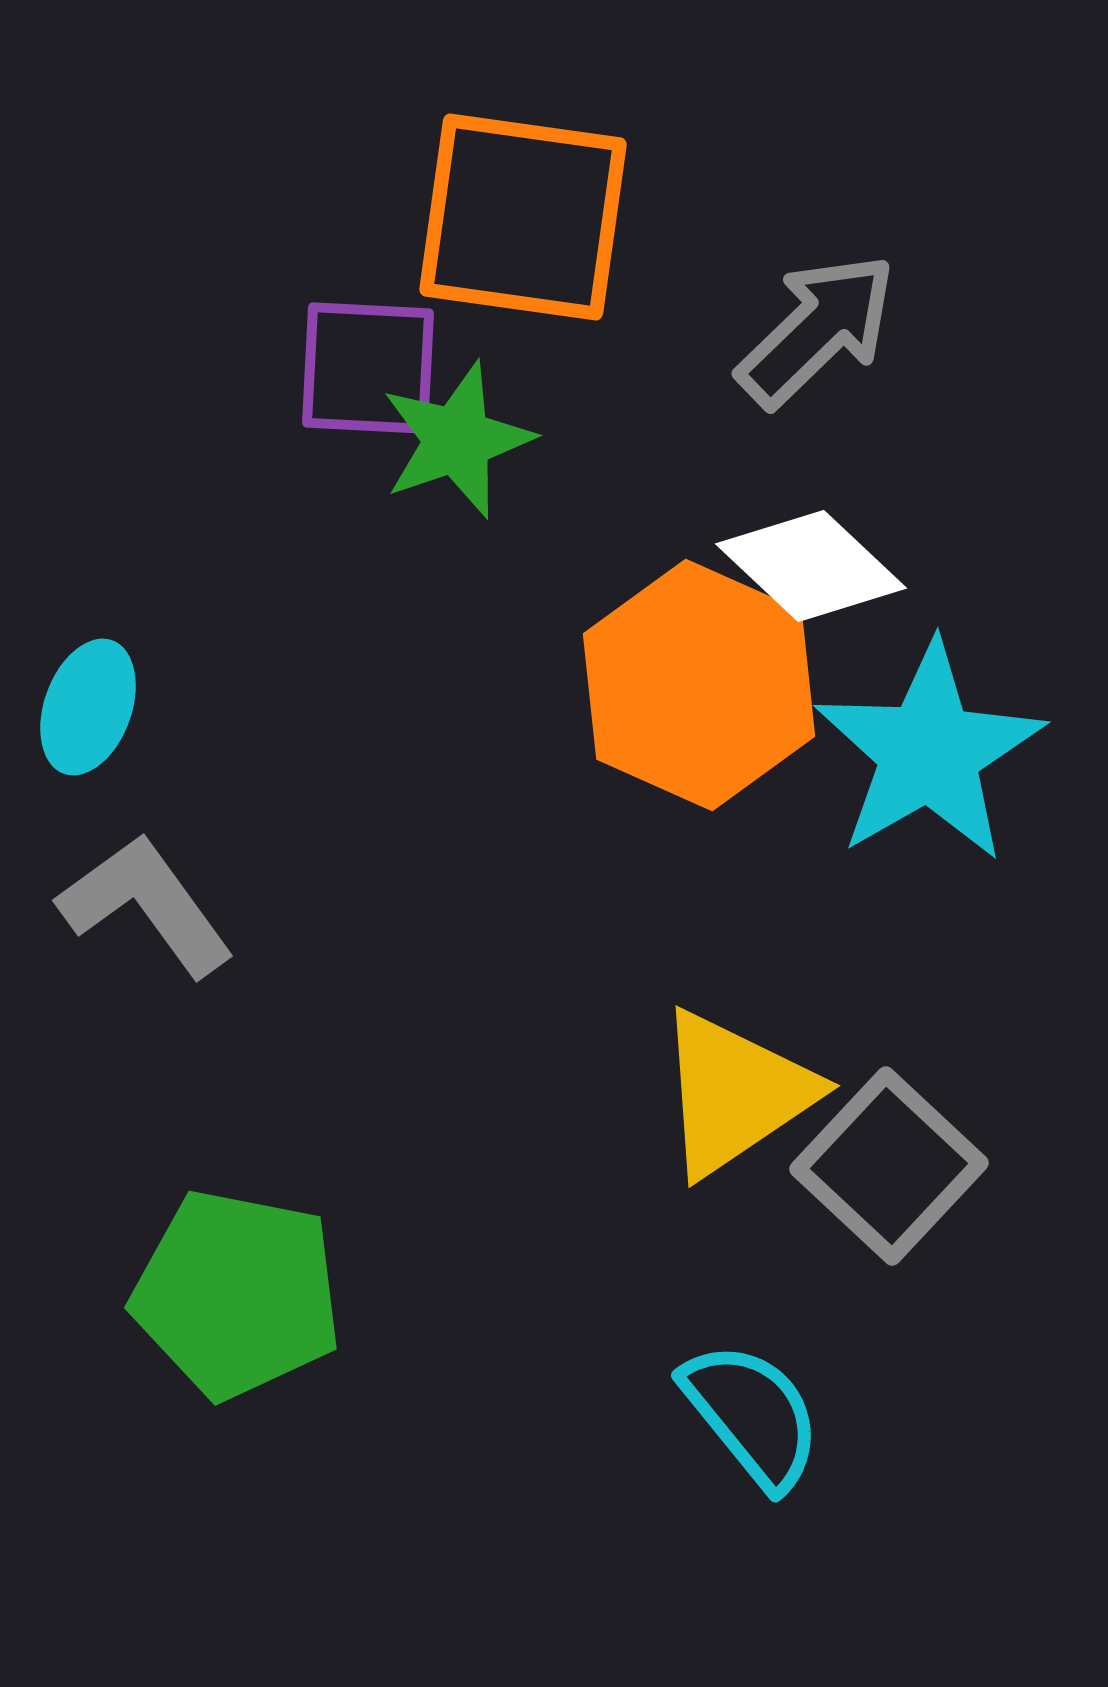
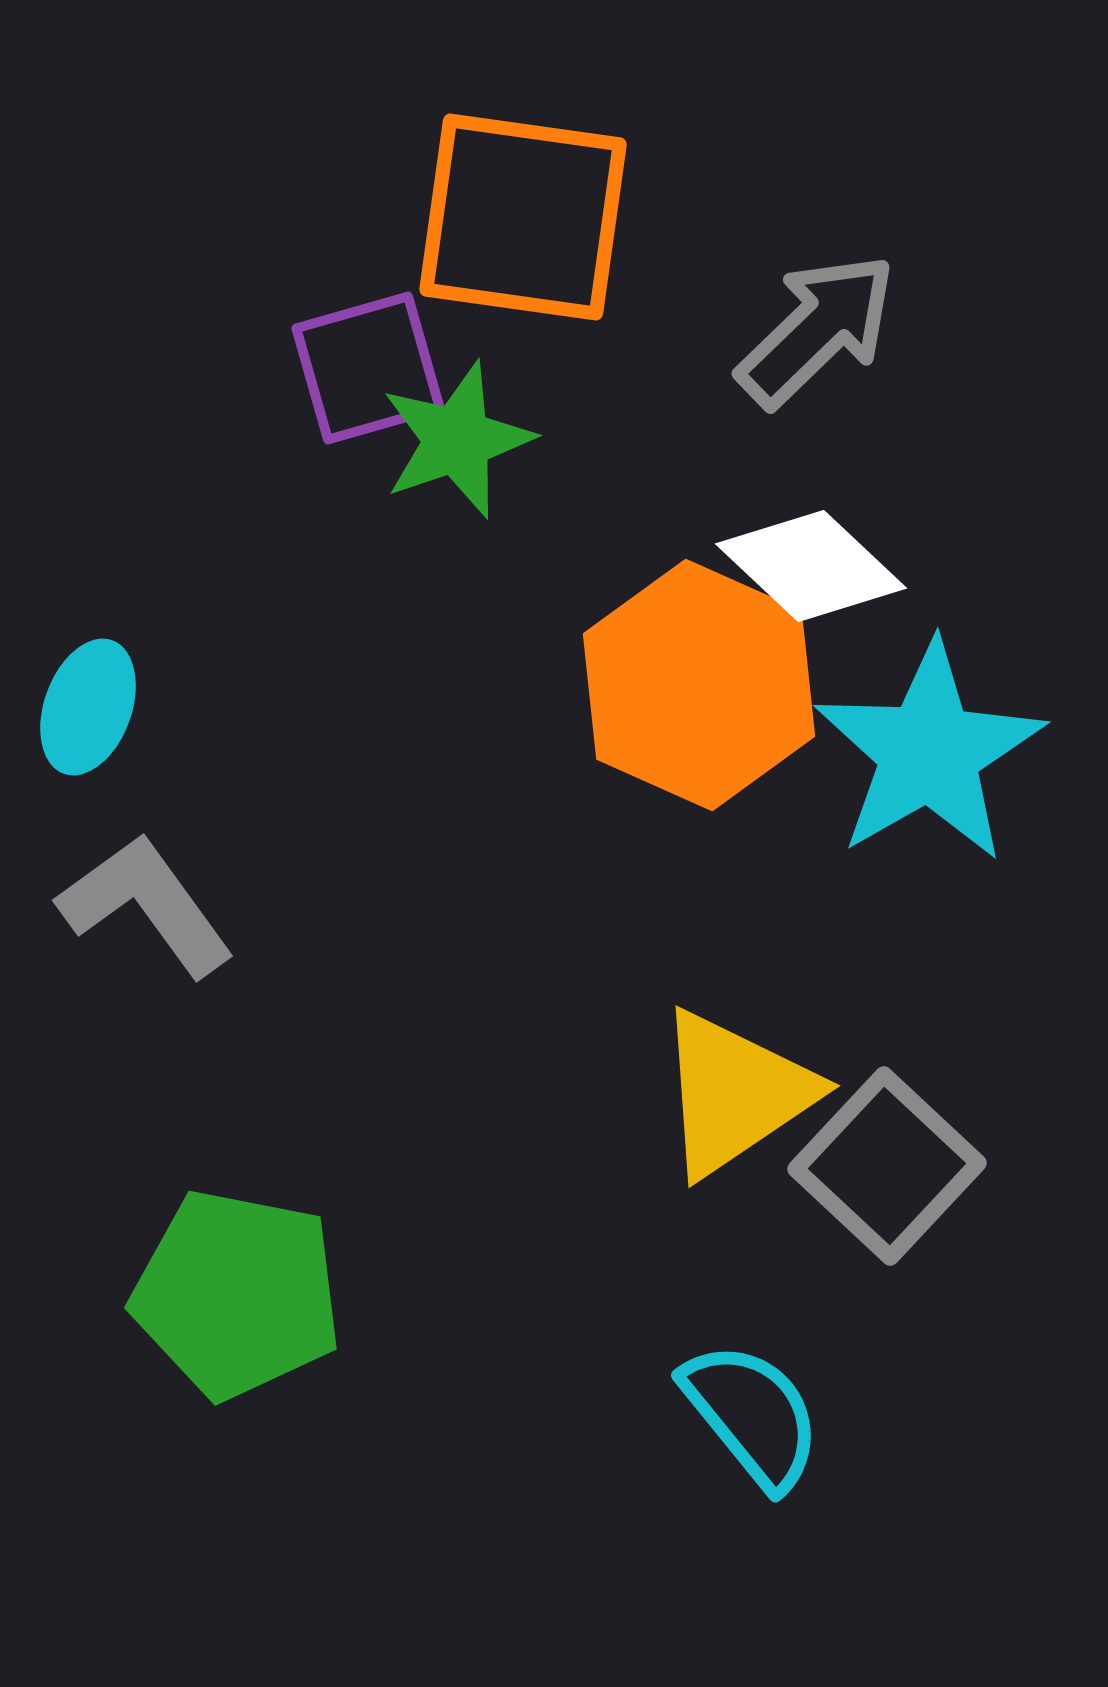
purple square: rotated 19 degrees counterclockwise
gray square: moved 2 px left
